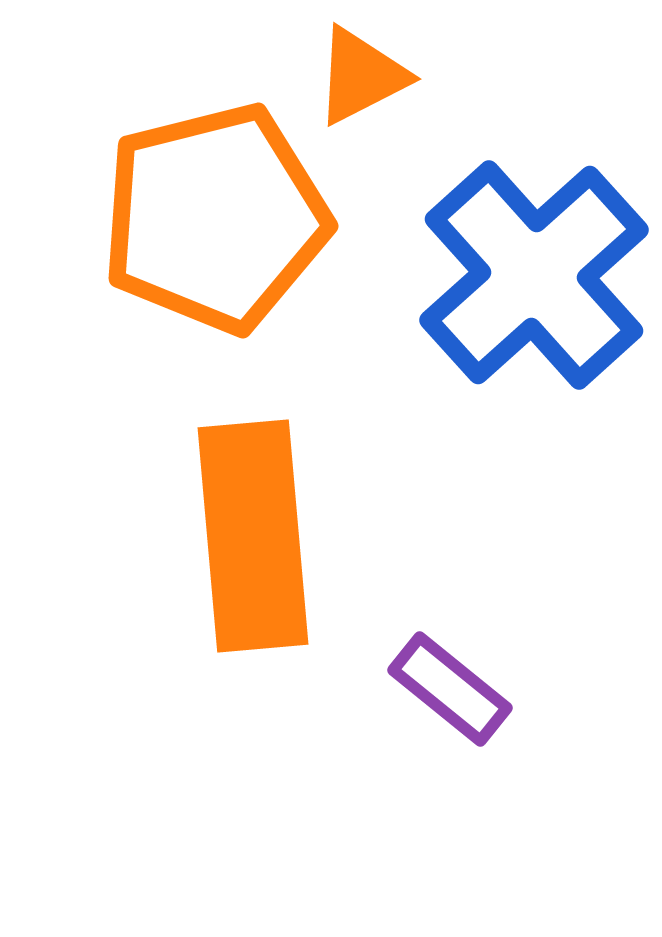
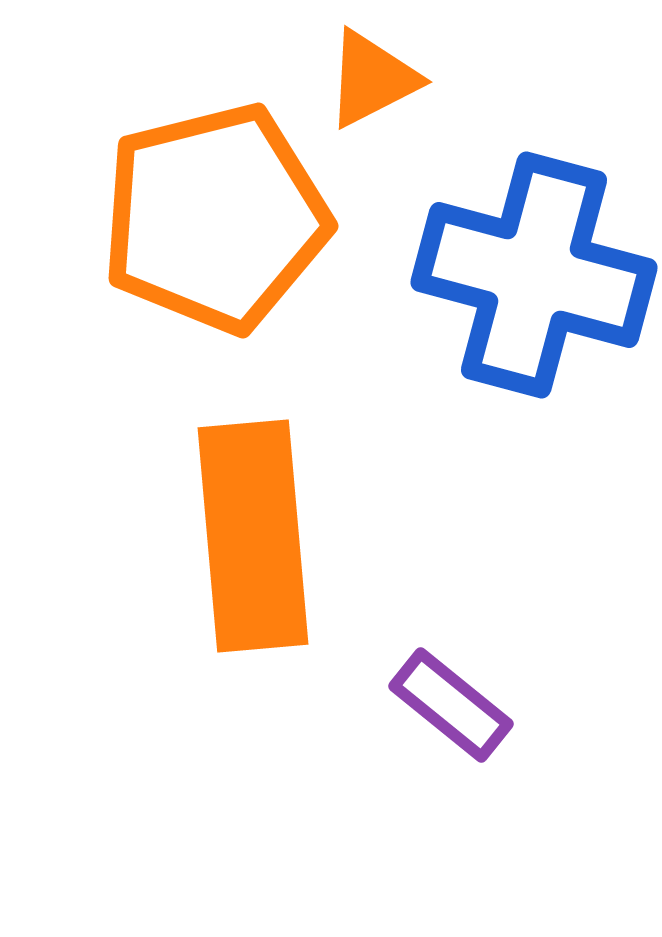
orange triangle: moved 11 px right, 3 px down
blue cross: rotated 33 degrees counterclockwise
purple rectangle: moved 1 px right, 16 px down
